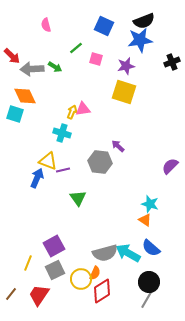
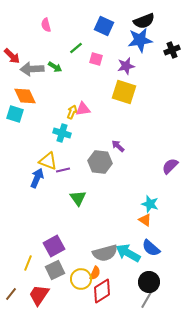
black cross: moved 12 px up
